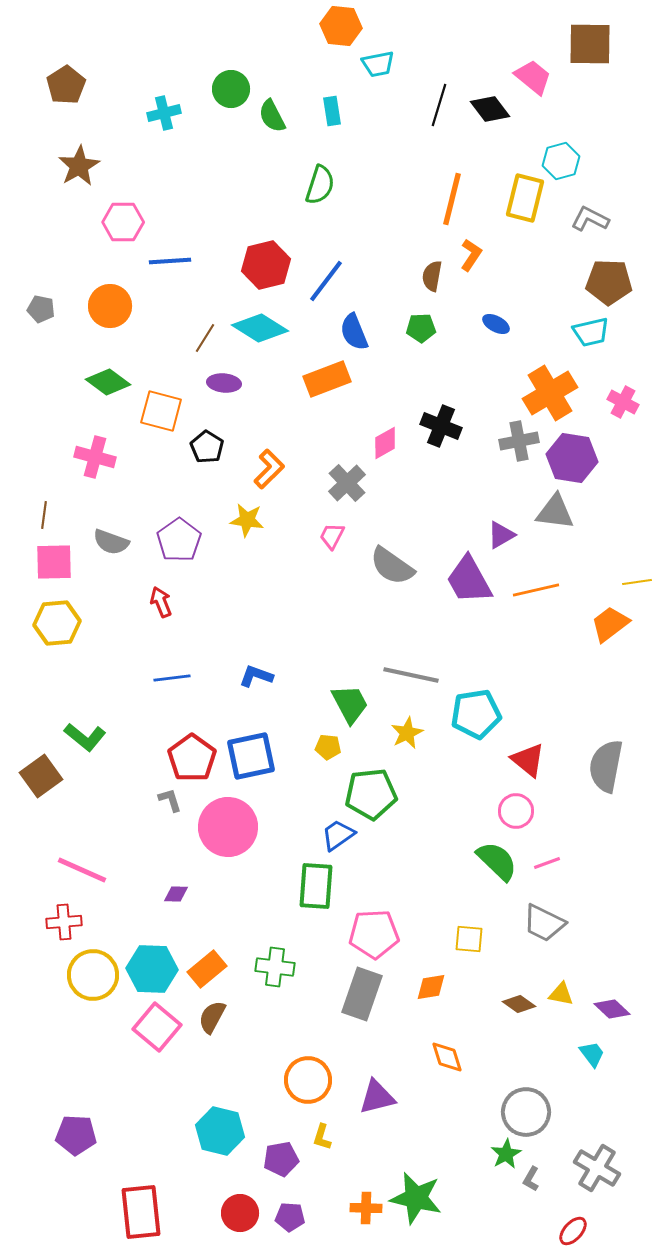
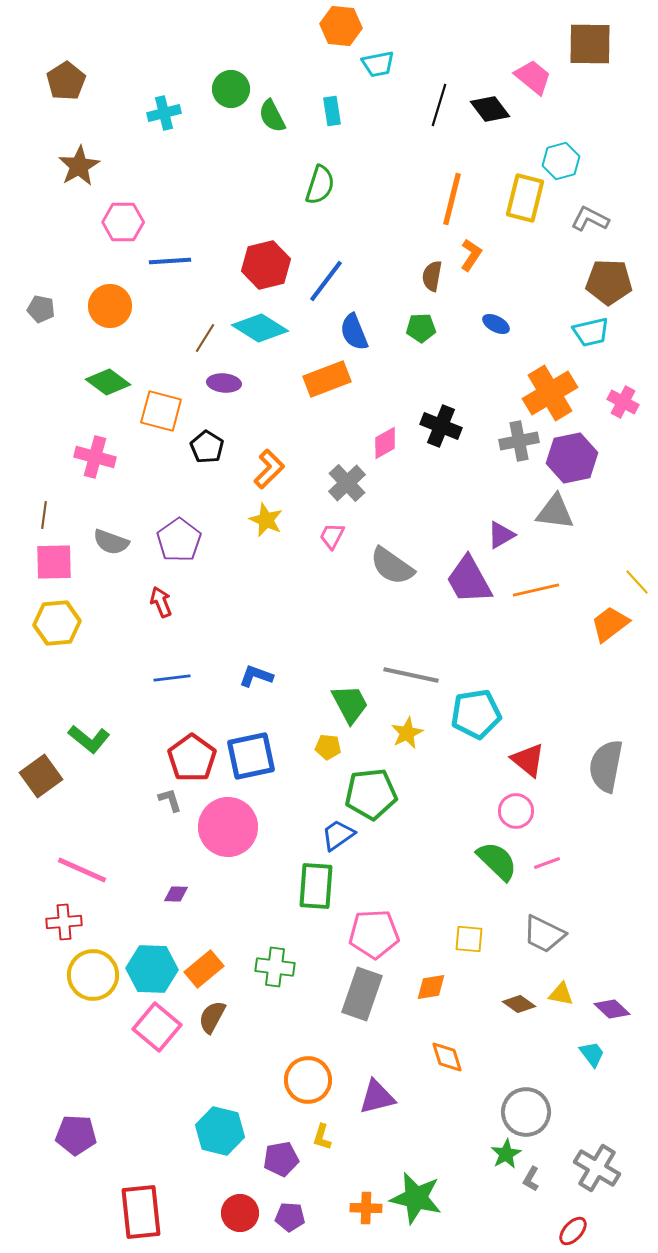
brown pentagon at (66, 85): moved 4 px up
purple hexagon at (572, 458): rotated 21 degrees counterclockwise
yellow star at (247, 520): moved 19 px right; rotated 16 degrees clockwise
yellow line at (637, 582): rotated 56 degrees clockwise
green L-shape at (85, 737): moved 4 px right, 2 px down
gray trapezoid at (544, 923): moved 11 px down
orange rectangle at (207, 969): moved 3 px left
